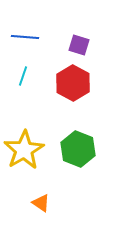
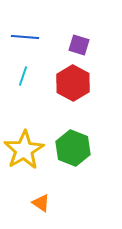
green hexagon: moved 5 px left, 1 px up
